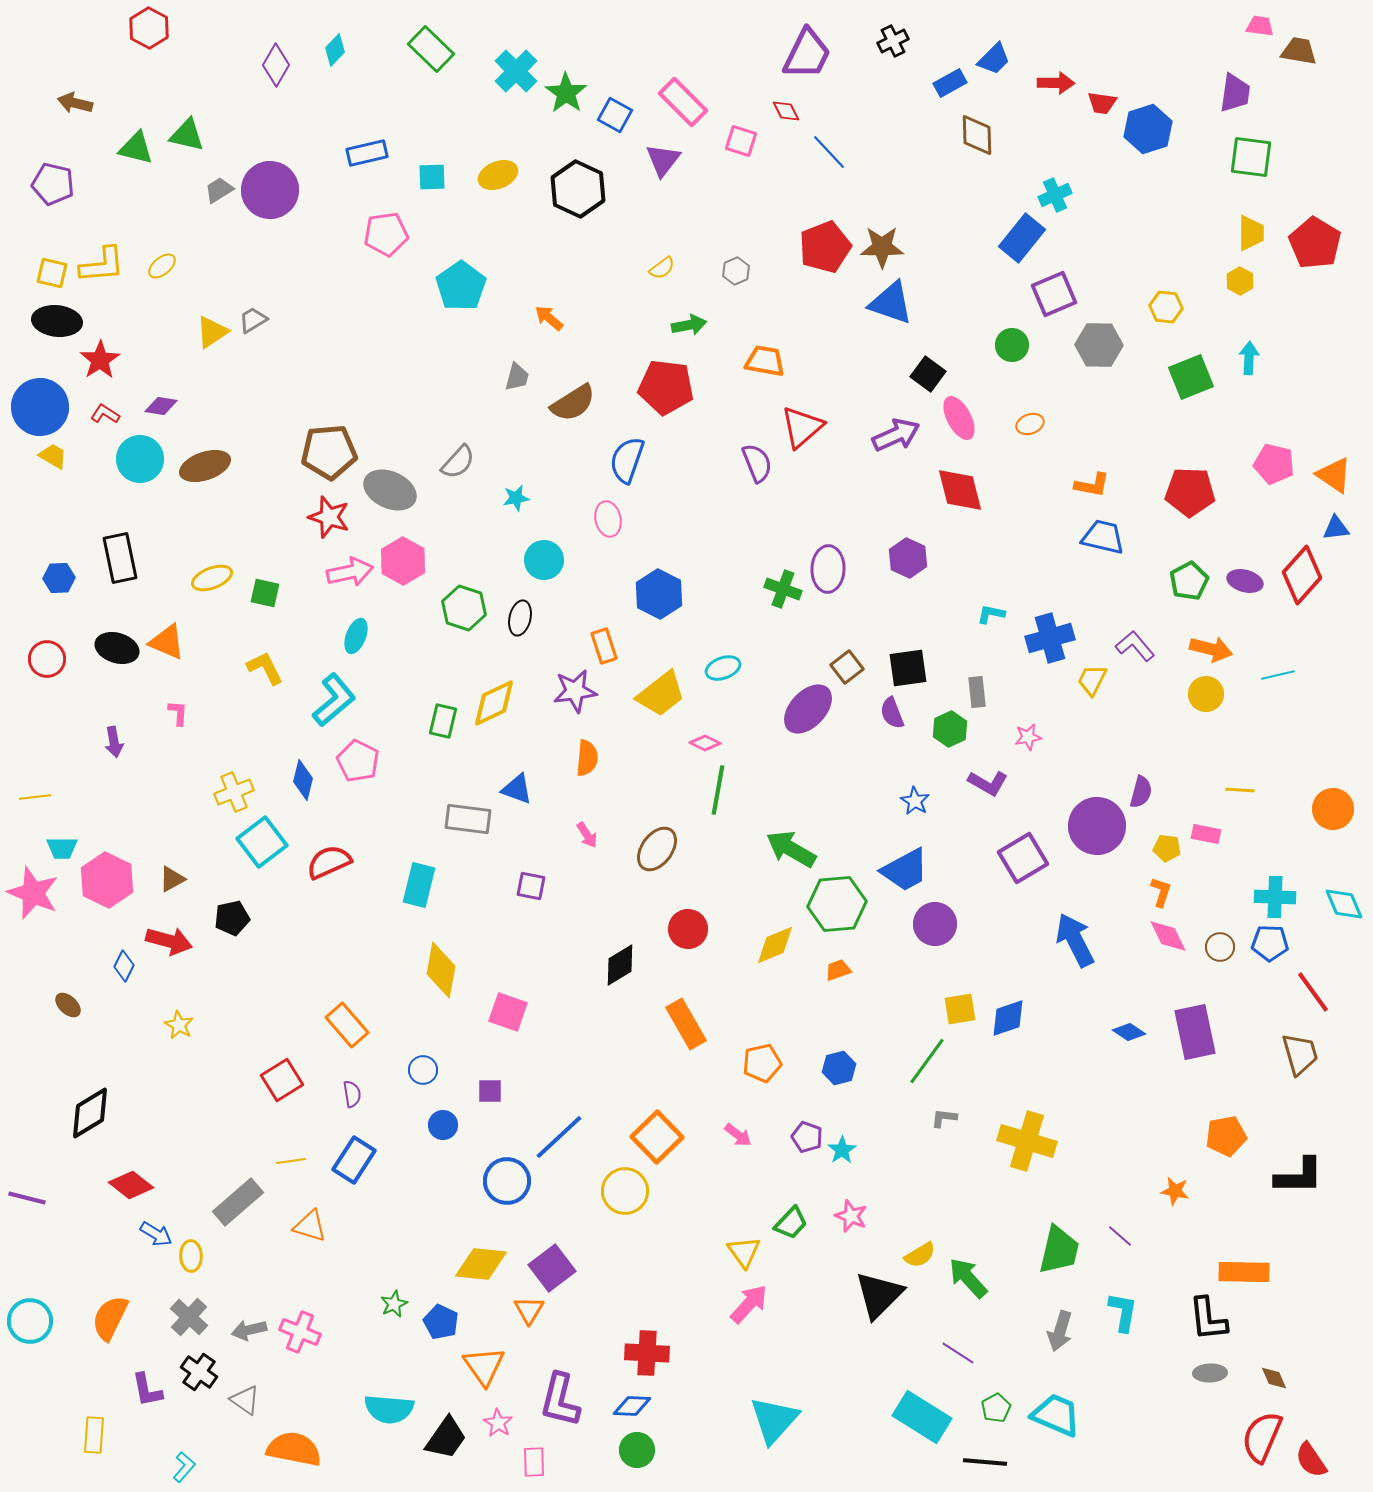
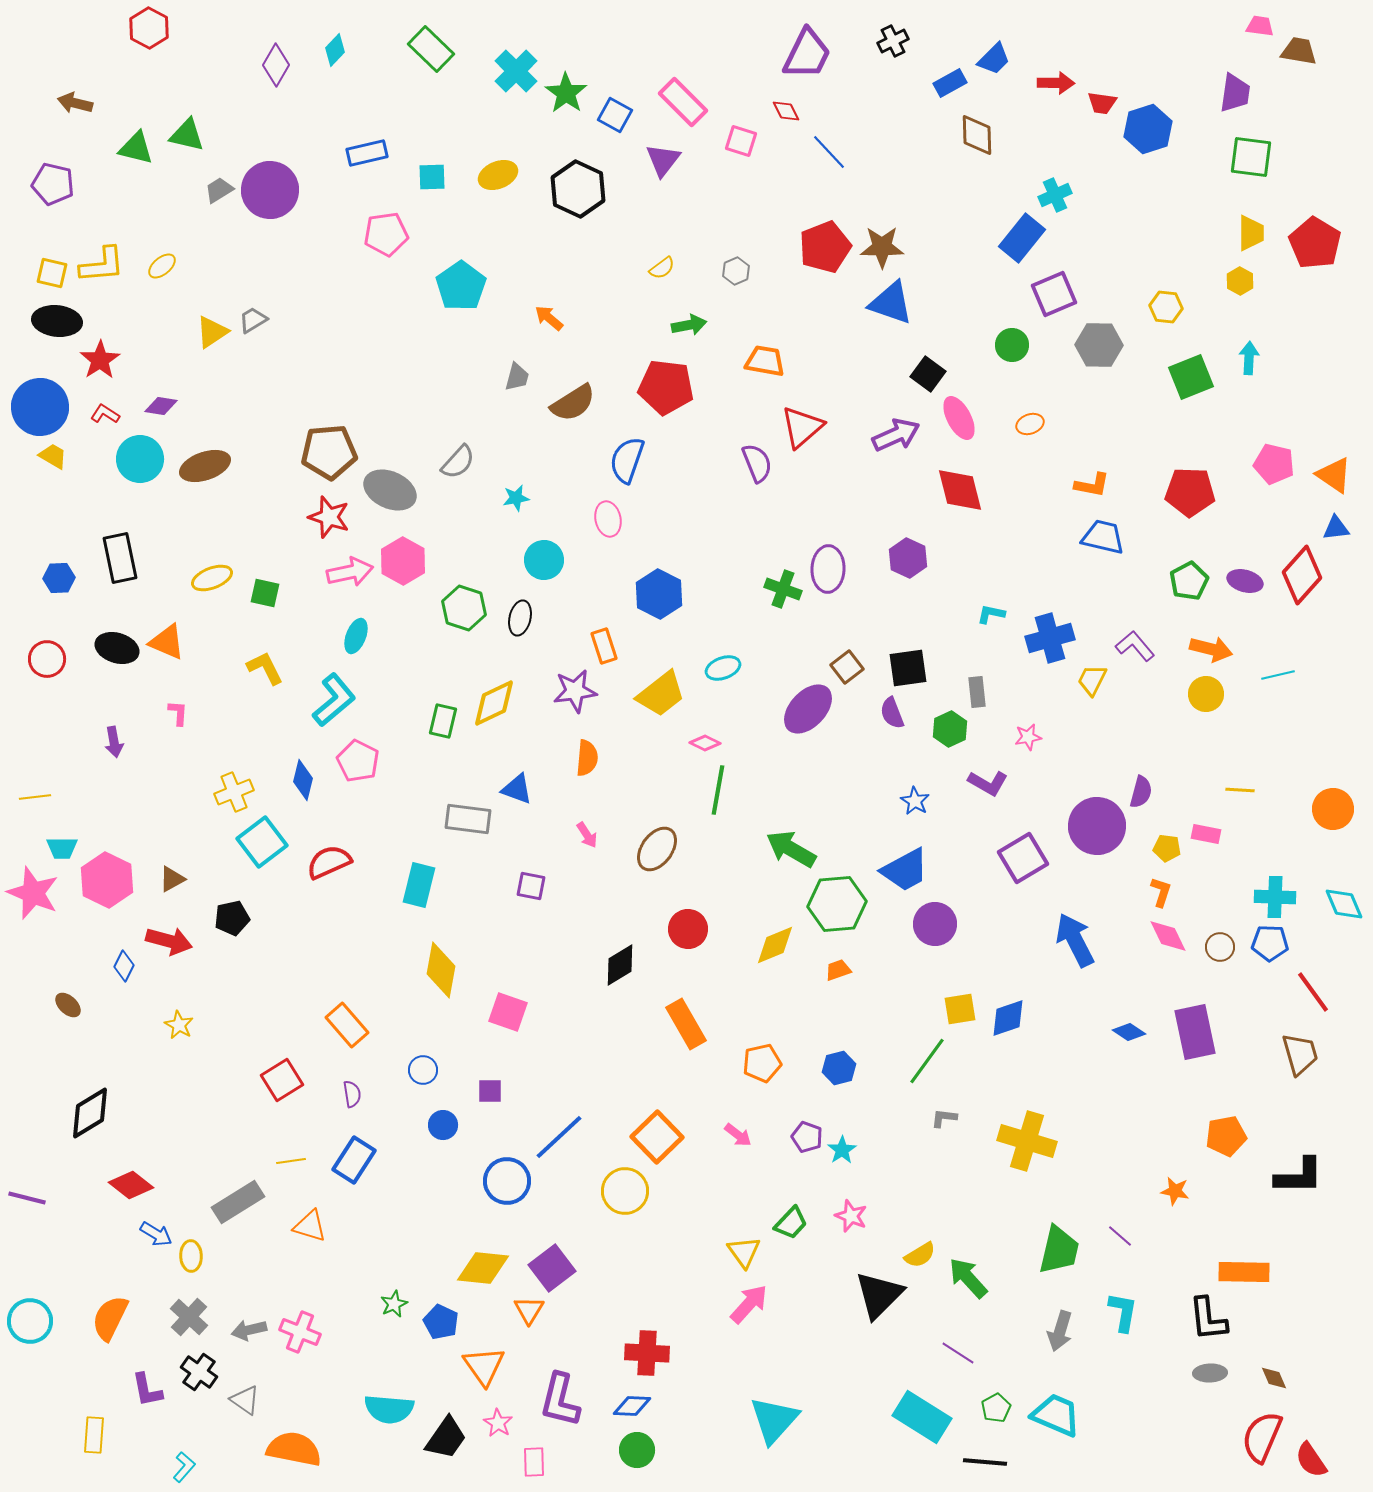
gray rectangle at (238, 1202): rotated 9 degrees clockwise
yellow diamond at (481, 1264): moved 2 px right, 4 px down
